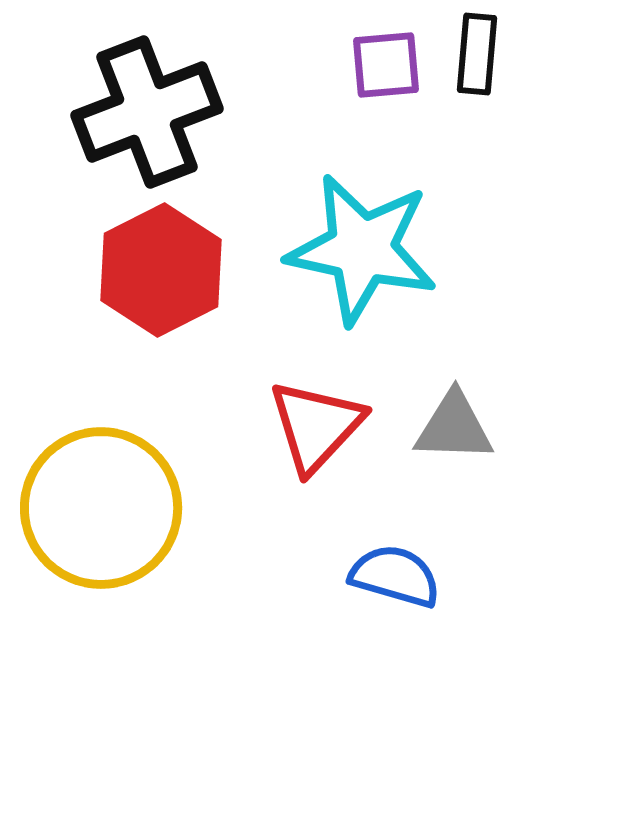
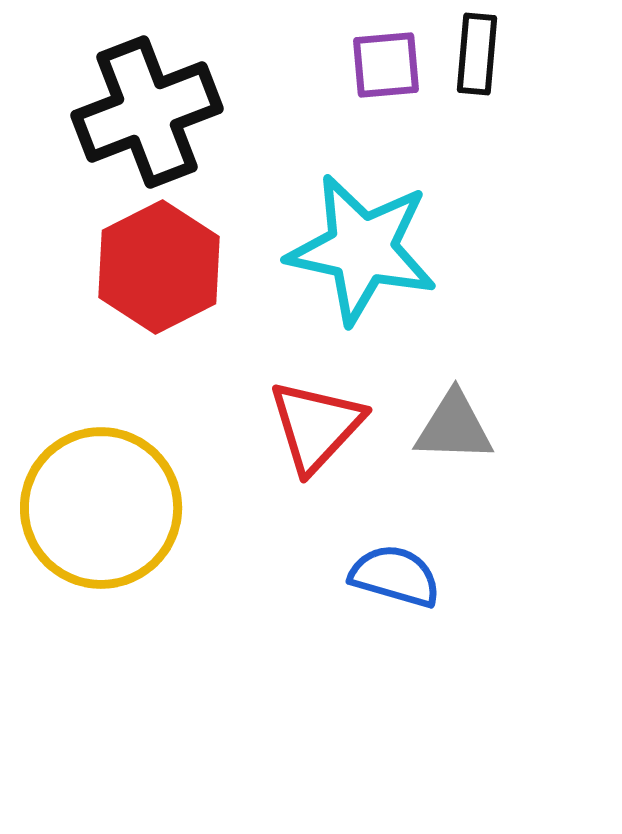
red hexagon: moved 2 px left, 3 px up
